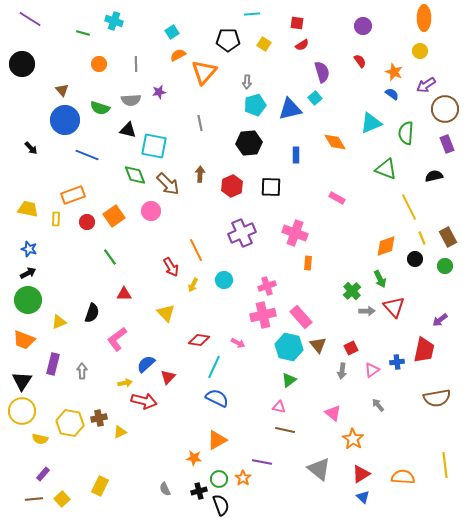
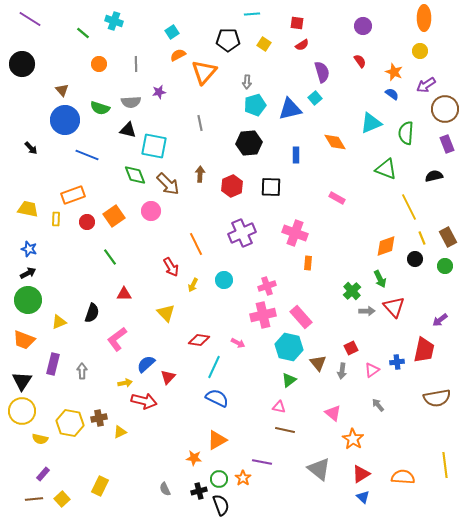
green line at (83, 33): rotated 24 degrees clockwise
gray semicircle at (131, 100): moved 2 px down
orange line at (196, 250): moved 6 px up
brown triangle at (318, 345): moved 18 px down
